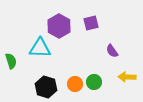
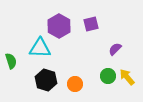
purple square: moved 1 px down
purple semicircle: moved 3 px right, 2 px up; rotated 80 degrees clockwise
yellow arrow: rotated 48 degrees clockwise
green circle: moved 14 px right, 6 px up
black hexagon: moved 7 px up
